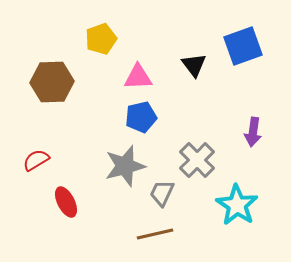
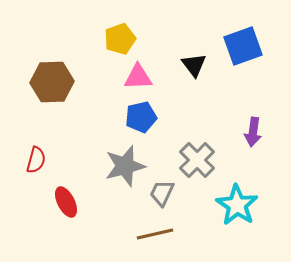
yellow pentagon: moved 19 px right
red semicircle: rotated 136 degrees clockwise
